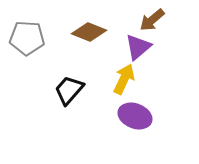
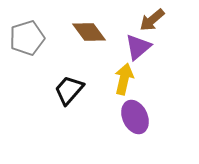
brown diamond: rotated 32 degrees clockwise
gray pentagon: rotated 20 degrees counterclockwise
yellow arrow: rotated 12 degrees counterclockwise
purple ellipse: moved 1 px down; rotated 44 degrees clockwise
